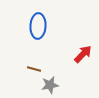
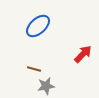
blue ellipse: rotated 45 degrees clockwise
gray star: moved 4 px left, 1 px down
